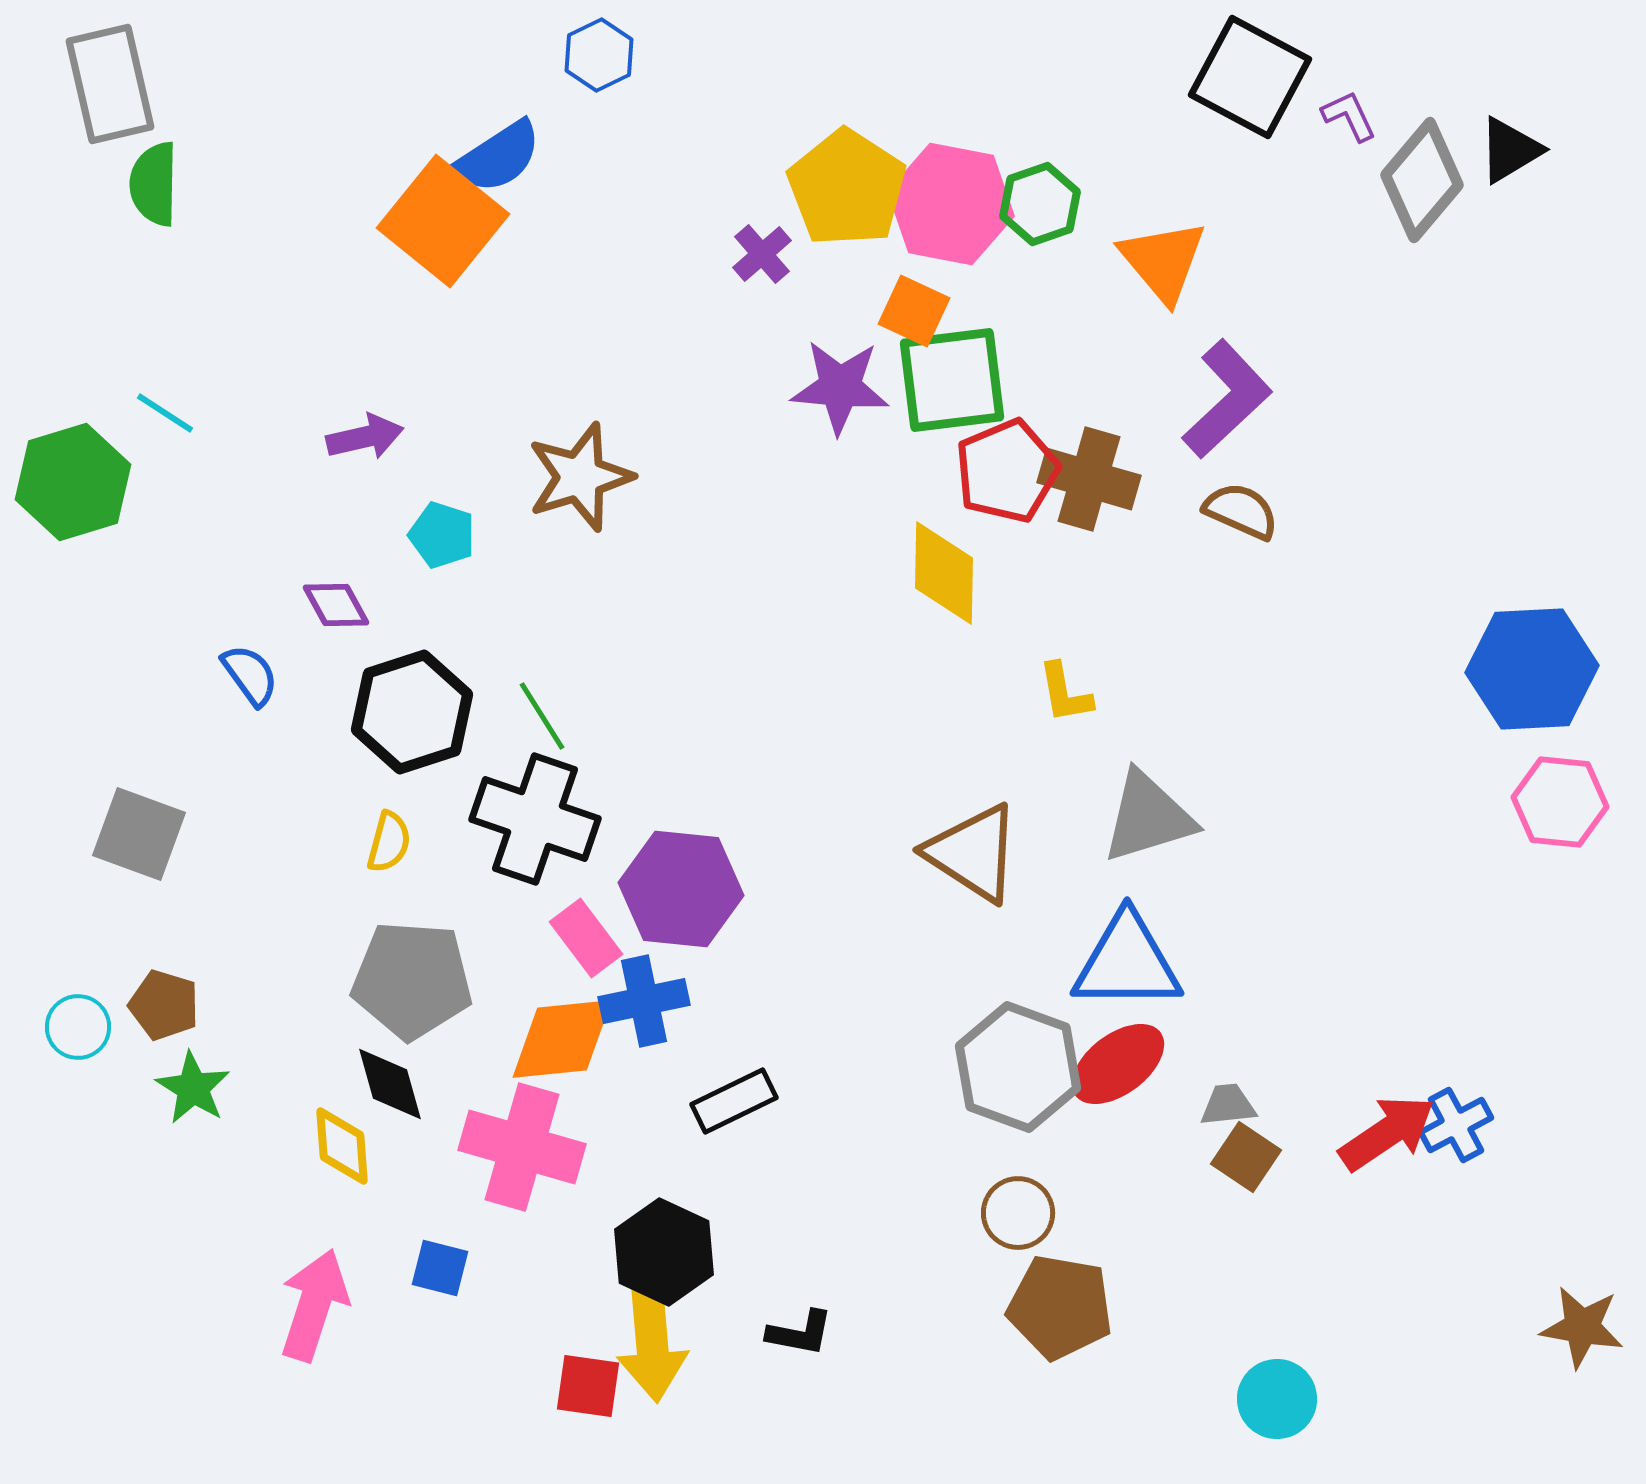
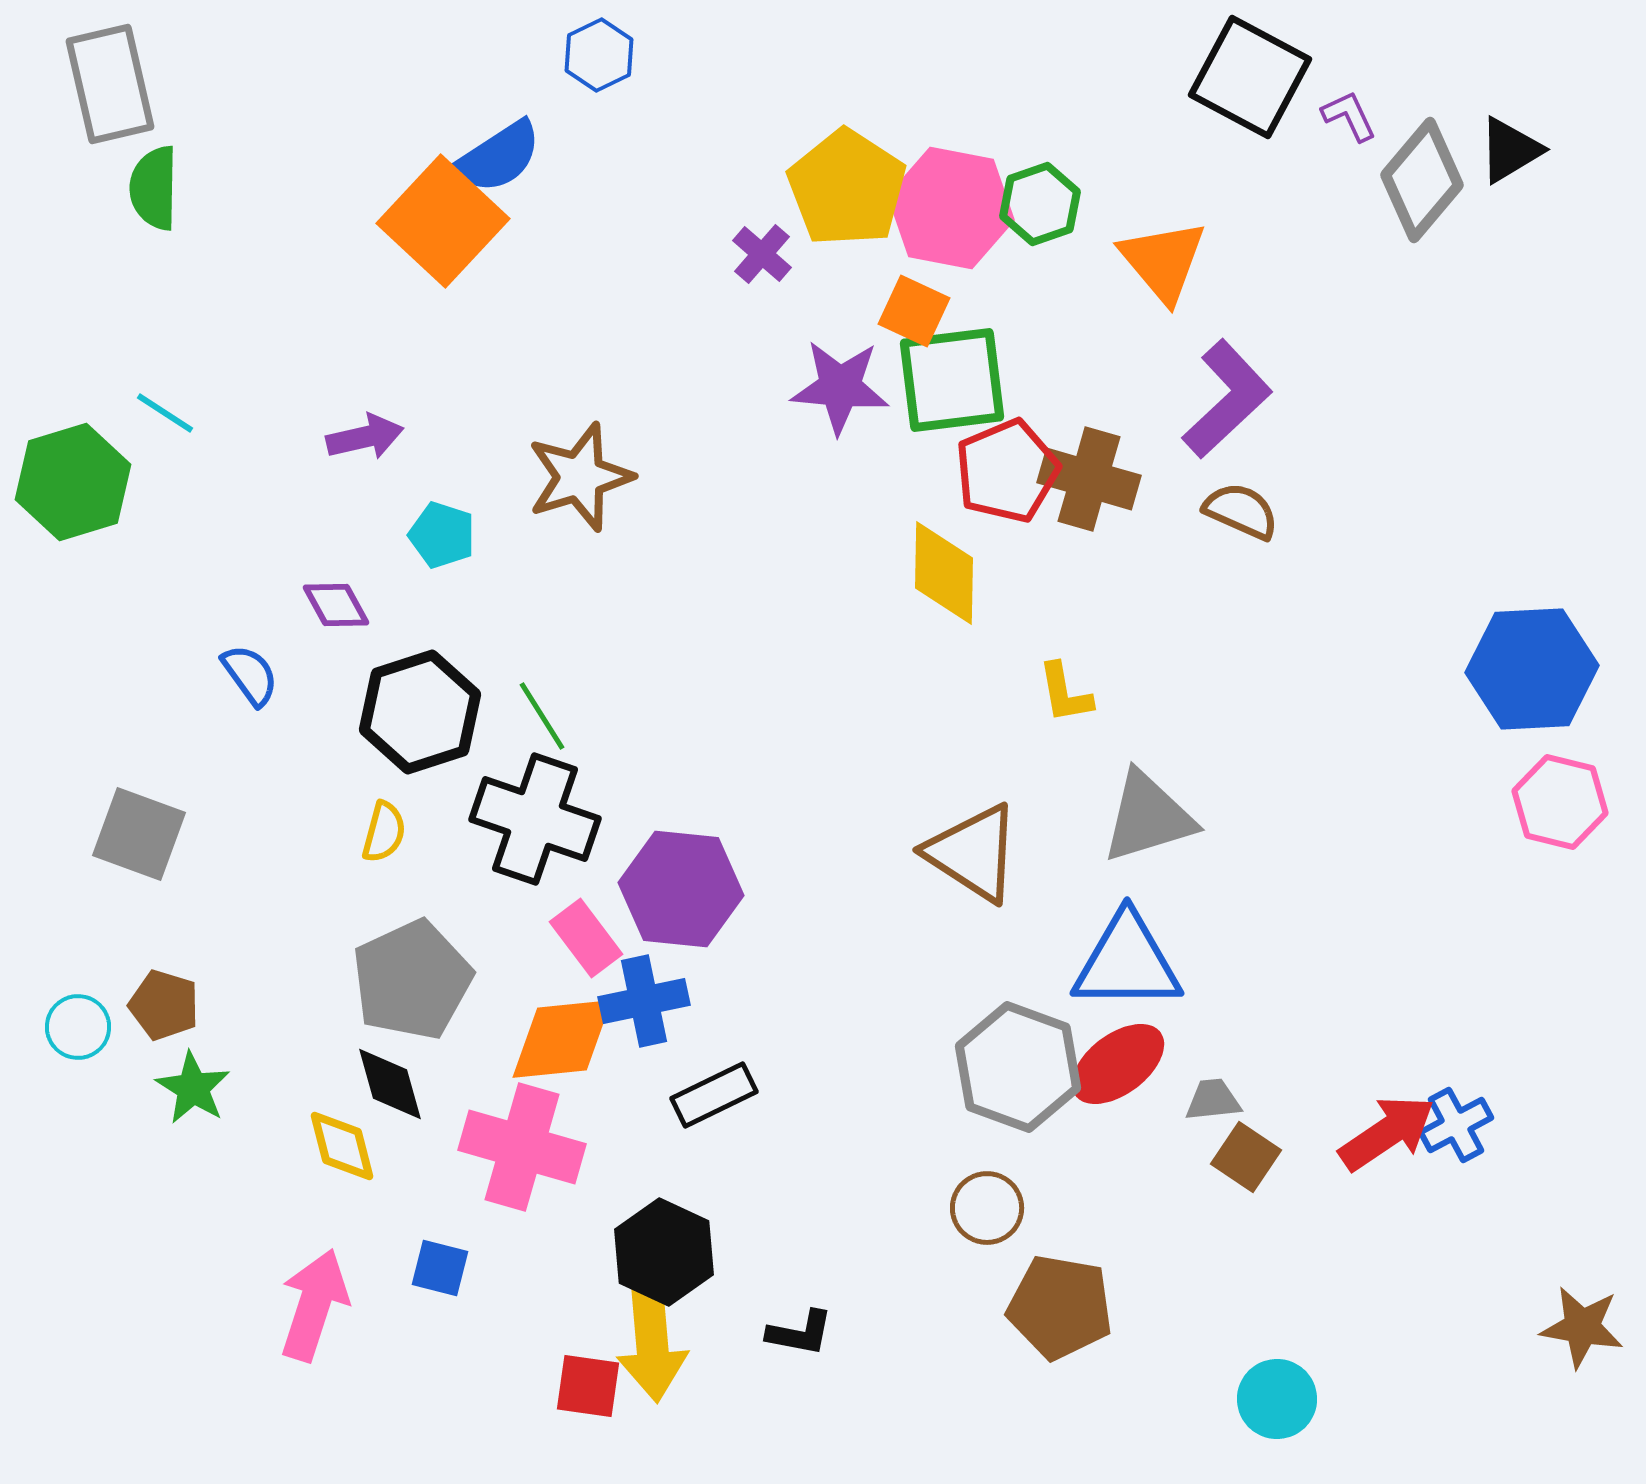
green semicircle at (154, 184): moved 4 px down
pink hexagon at (951, 204): moved 4 px down
orange square at (443, 221): rotated 4 degrees clockwise
purple cross at (762, 254): rotated 8 degrees counterclockwise
black hexagon at (412, 712): moved 8 px right
pink hexagon at (1560, 802): rotated 8 degrees clockwise
yellow semicircle at (389, 842): moved 5 px left, 10 px up
gray pentagon at (412, 980): rotated 29 degrees counterclockwise
black rectangle at (734, 1101): moved 20 px left, 6 px up
gray trapezoid at (1228, 1105): moved 15 px left, 5 px up
yellow diamond at (342, 1146): rotated 10 degrees counterclockwise
brown circle at (1018, 1213): moved 31 px left, 5 px up
